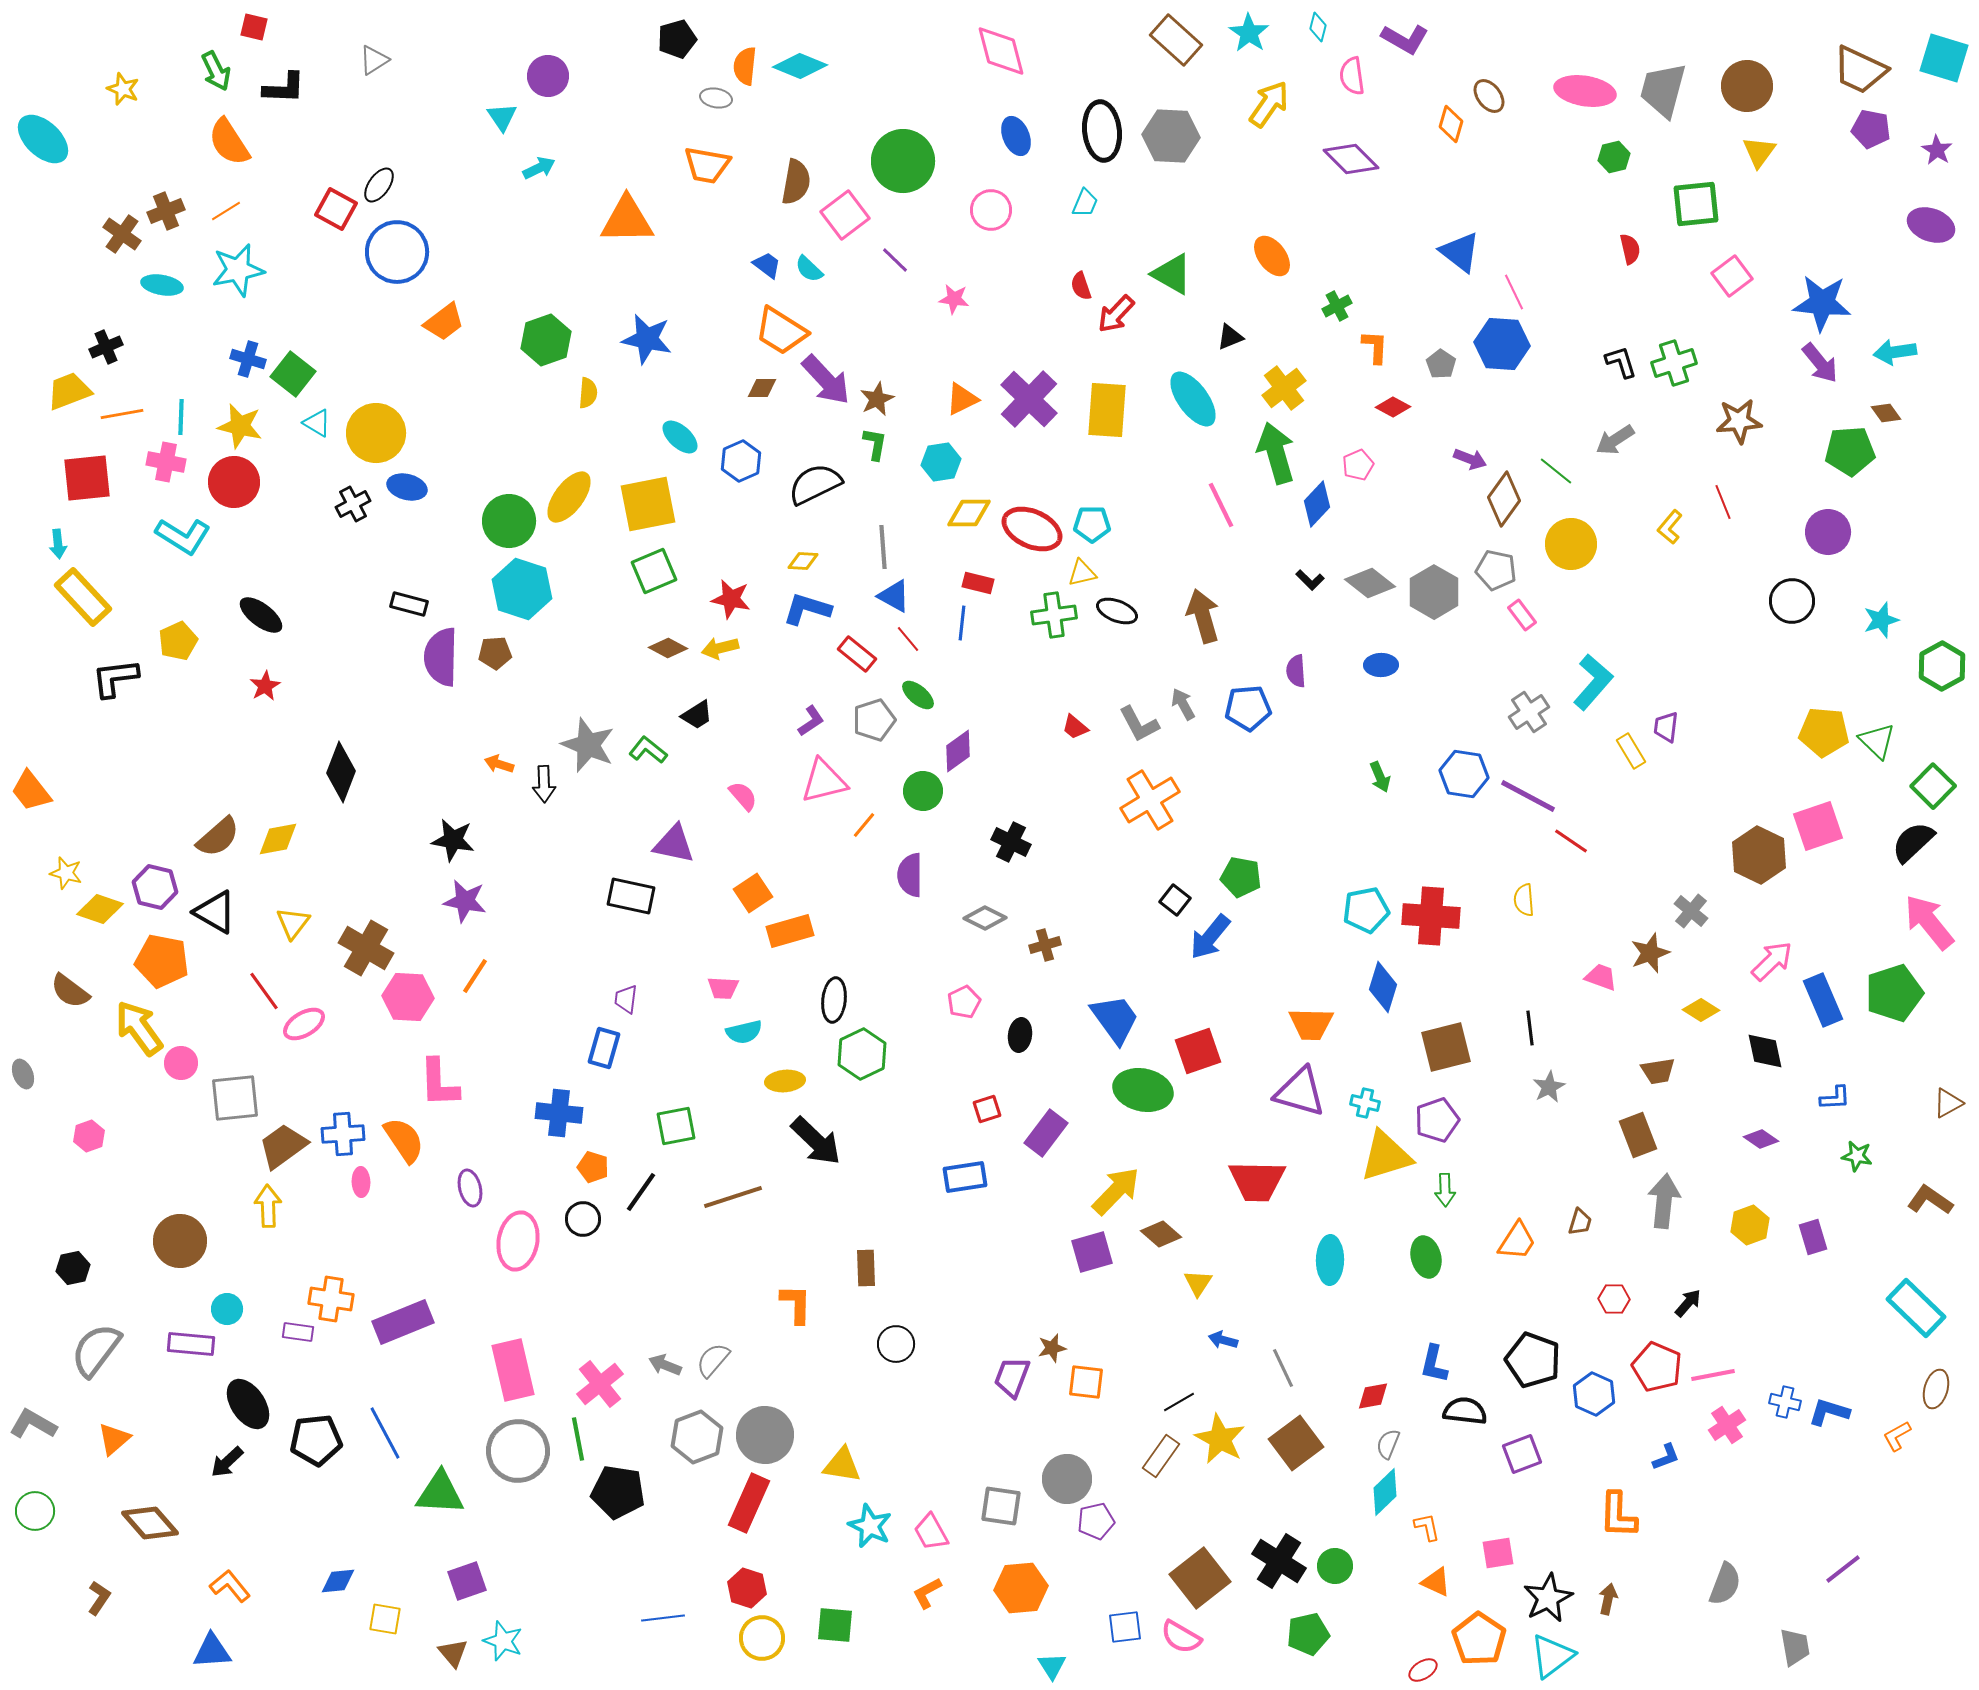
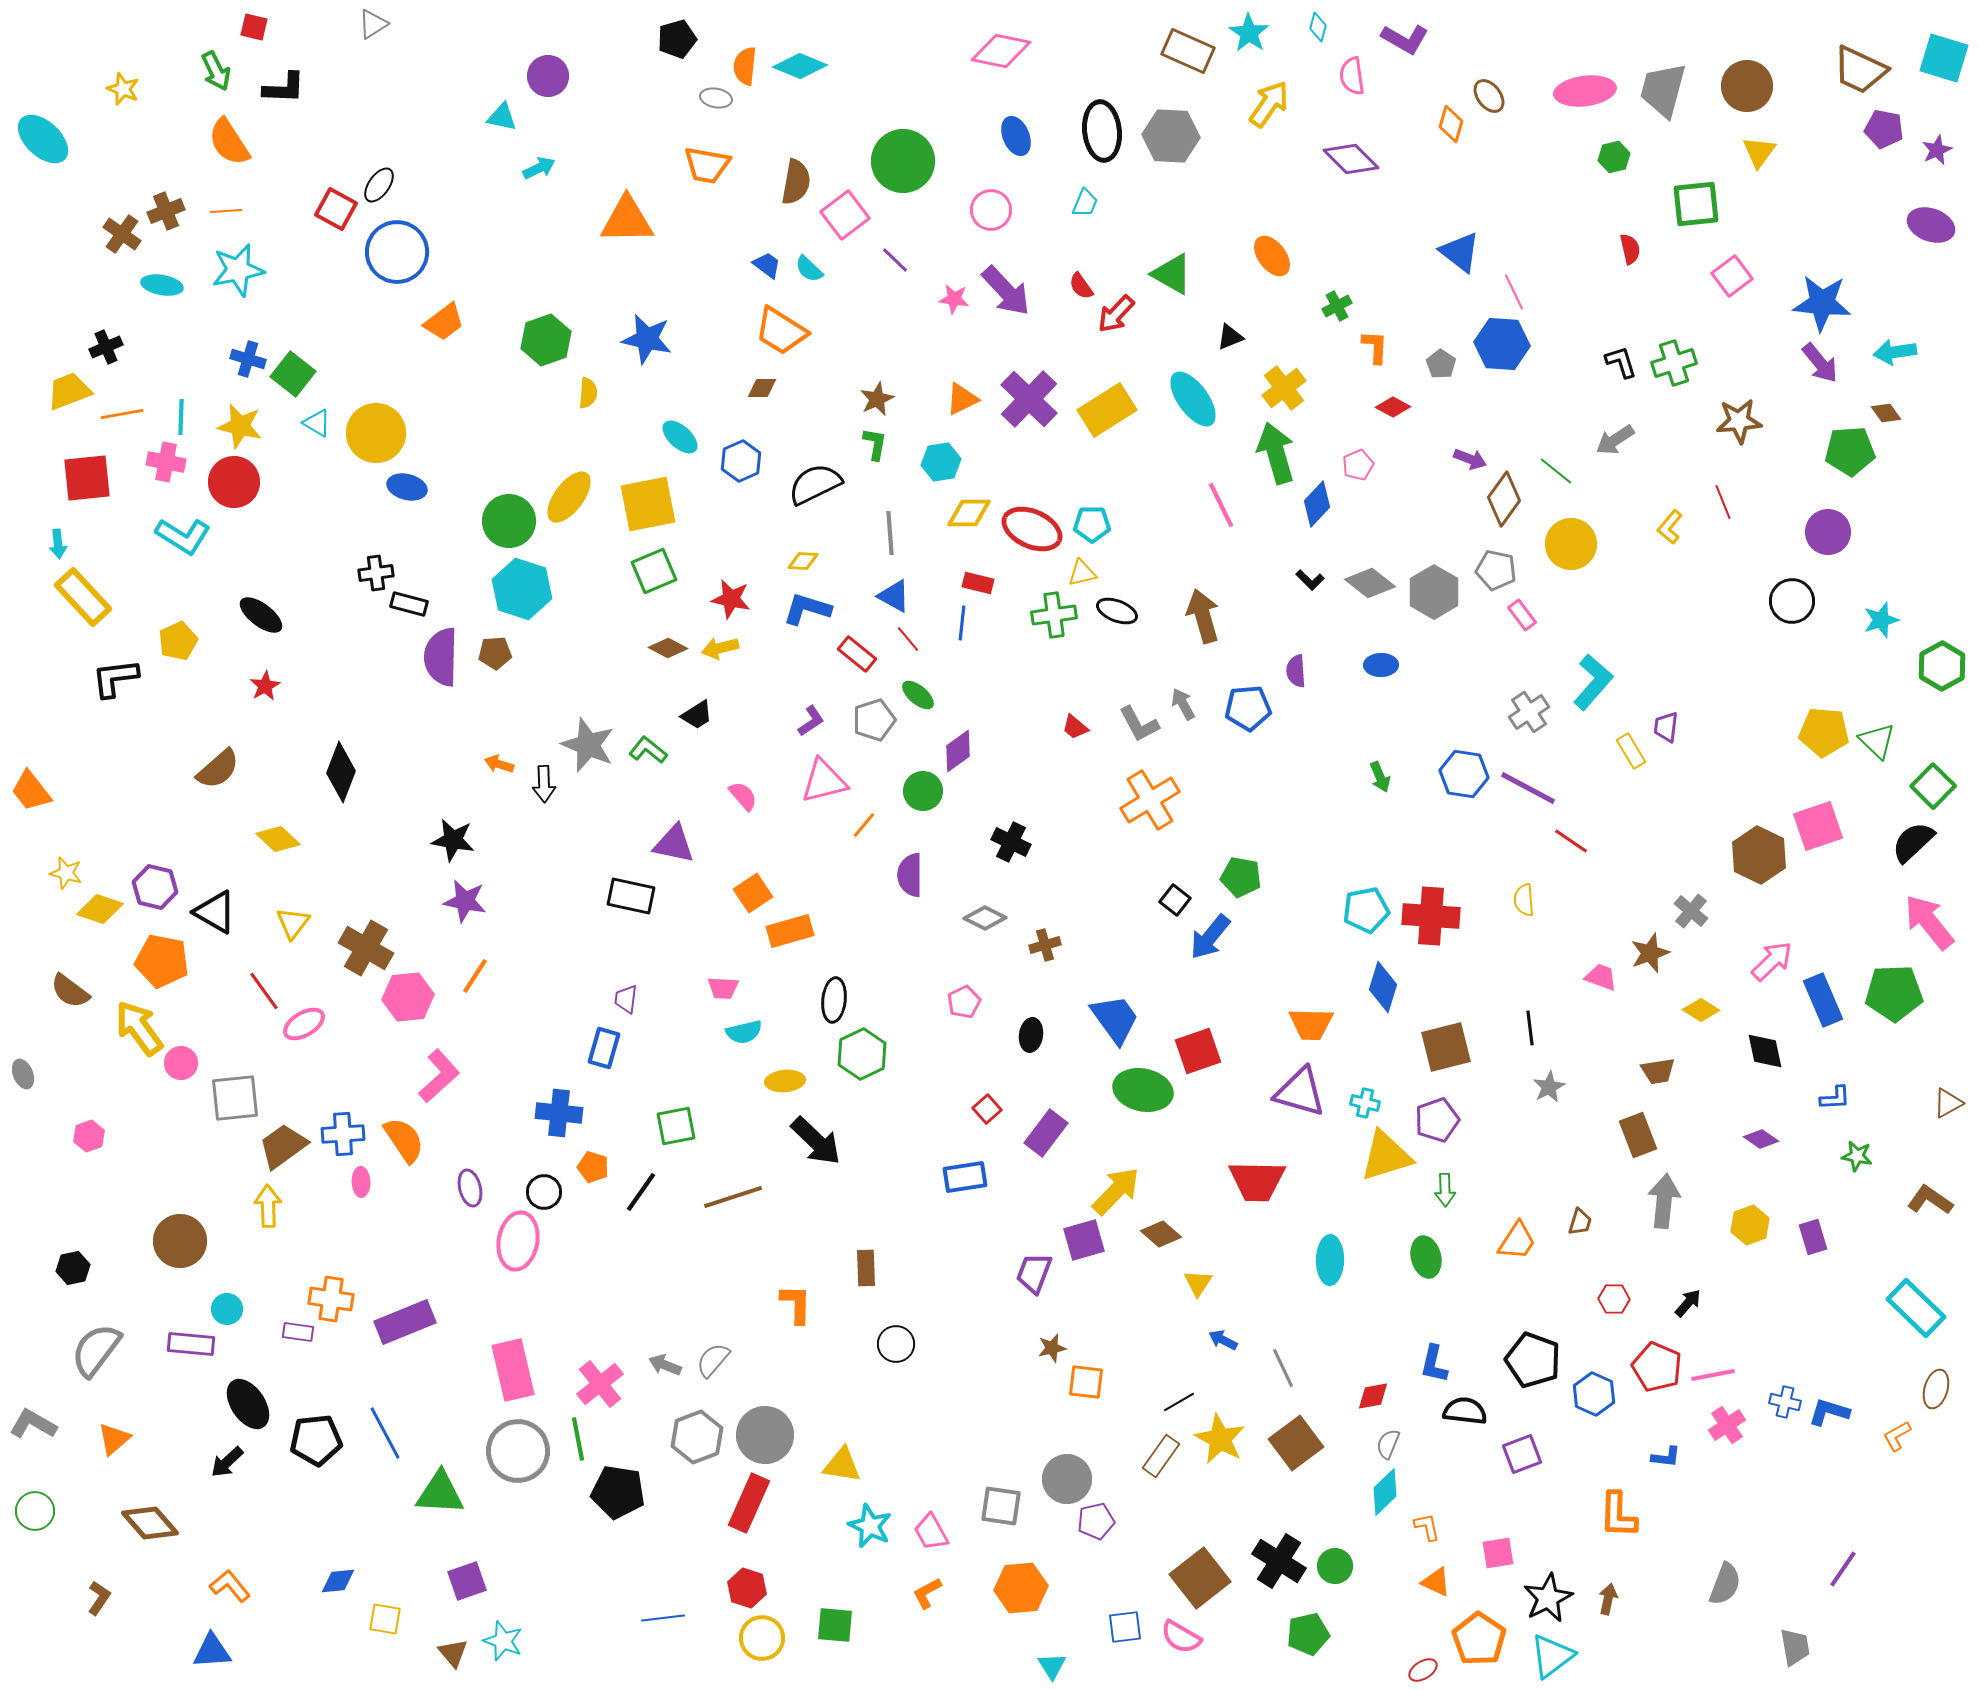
brown rectangle at (1176, 40): moved 12 px right, 11 px down; rotated 18 degrees counterclockwise
pink diamond at (1001, 51): rotated 64 degrees counterclockwise
gray triangle at (374, 60): moved 1 px left, 36 px up
pink ellipse at (1585, 91): rotated 16 degrees counterclockwise
cyan triangle at (502, 117): rotated 44 degrees counterclockwise
purple pentagon at (1871, 129): moved 13 px right
purple star at (1937, 150): rotated 16 degrees clockwise
orange line at (226, 211): rotated 28 degrees clockwise
red semicircle at (1081, 286): rotated 16 degrees counterclockwise
purple arrow at (826, 380): moved 180 px right, 89 px up
yellow rectangle at (1107, 410): rotated 54 degrees clockwise
black cross at (353, 504): moved 23 px right, 69 px down; rotated 20 degrees clockwise
gray line at (883, 547): moved 7 px right, 14 px up
purple line at (1528, 796): moved 8 px up
brown semicircle at (218, 837): moved 68 px up
yellow diamond at (278, 839): rotated 54 degrees clockwise
green pentagon at (1894, 993): rotated 16 degrees clockwise
pink hexagon at (408, 997): rotated 9 degrees counterclockwise
black ellipse at (1020, 1035): moved 11 px right
pink L-shape at (439, 1083): moved 7 px up; rotated 130 degrees counterclockwise
red square at (987, 1109): rotated 24 degrees counterclockwise
black circle at (583, 1219): moved 39 px left, 27 px up
purple square at (1092, 1252): moved 8 px left, 12 px up
purple rectangle at (403, 1322): moved 2 px right
blue arrow at (1223, 1340): rotated 12 degrees clockwise
purple trapezoid at (1012, 1377): moved 22 px right, 104 px up
blue L-shape at (1666, 1457): rotated 28 degrees clockwise
purple line at (1843, 1569): rotated 18 degrees counterclockwise
